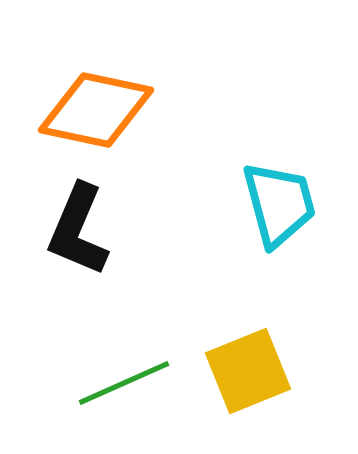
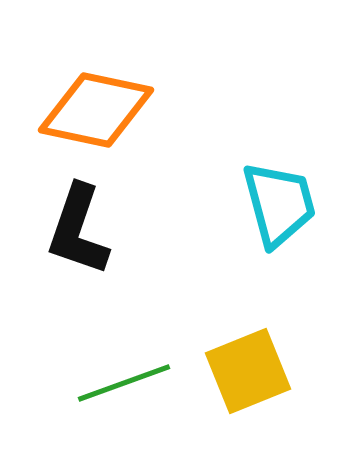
black L-shape: rotated 4 degrees counterclockwise
green line: rotated 4 degrees clockwise
